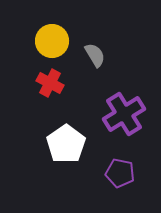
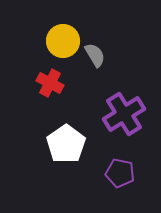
yellow circle: moved 11 px right
